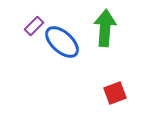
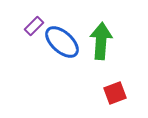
green arrow: moved 4 px left, 13 px down
